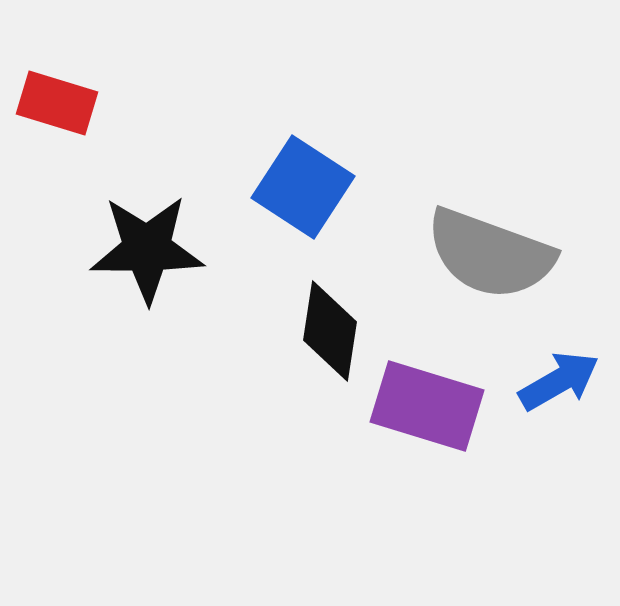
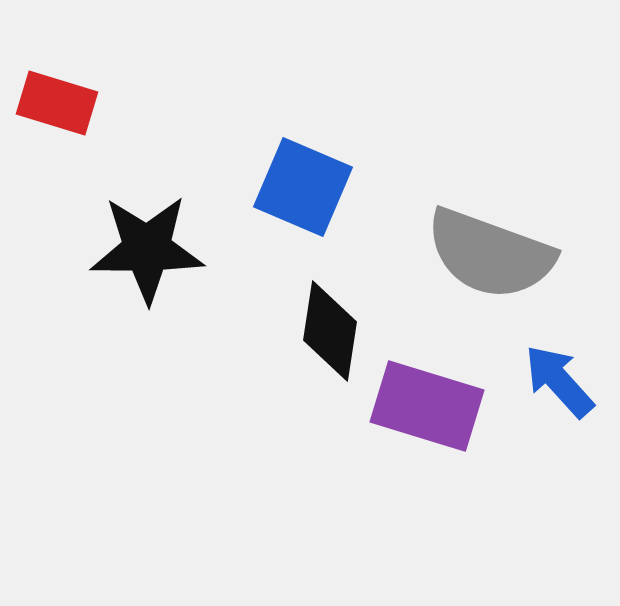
blue square: rotated 10 degrees counterclockwise
blue arrow: rotated 102 degrees counterclockwise
